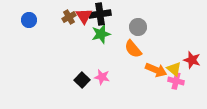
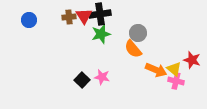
brown cross: rotated 24 degrees clockwise
gray circle: moved 6 px down
